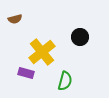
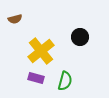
yellow cross: moved 1 px left, 1 px up
purple rectangle: moved 10 px right, 5 px down
